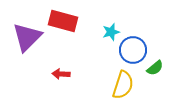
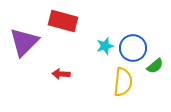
cyan star: moved 6 px left, 14 px down
purple triangle: moved 3 px left, 5 px down
blue circle: moved 2 px up
green semicircle: moved 2 px up
yellow semicircle: moved 3 px up; rotated 12 degrees counterclockwise
